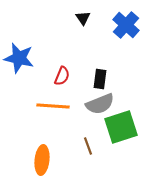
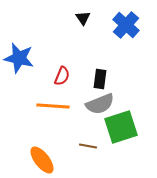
brown line: rotated 60 degrees counterclockwise
orange ellipse: rotated 44 degrees counterclockwise
